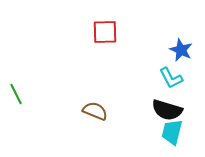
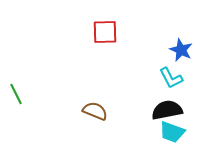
black semicircle: rotated 152 degrees clockwise
cyan trapezoid: rotated 84 degrees counterclockwise
